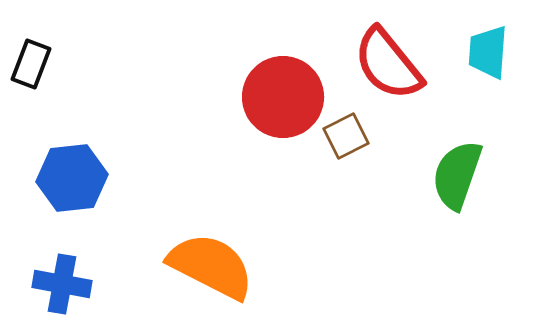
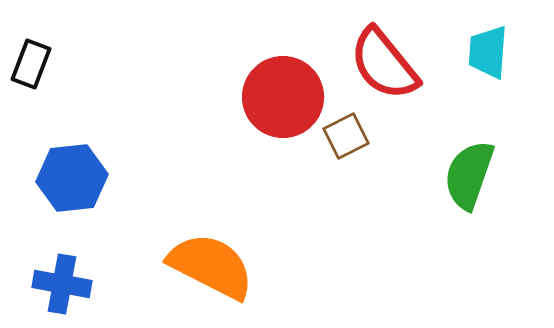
red semicircle: moved 4 px left
green semicircle: moved 12 px right
